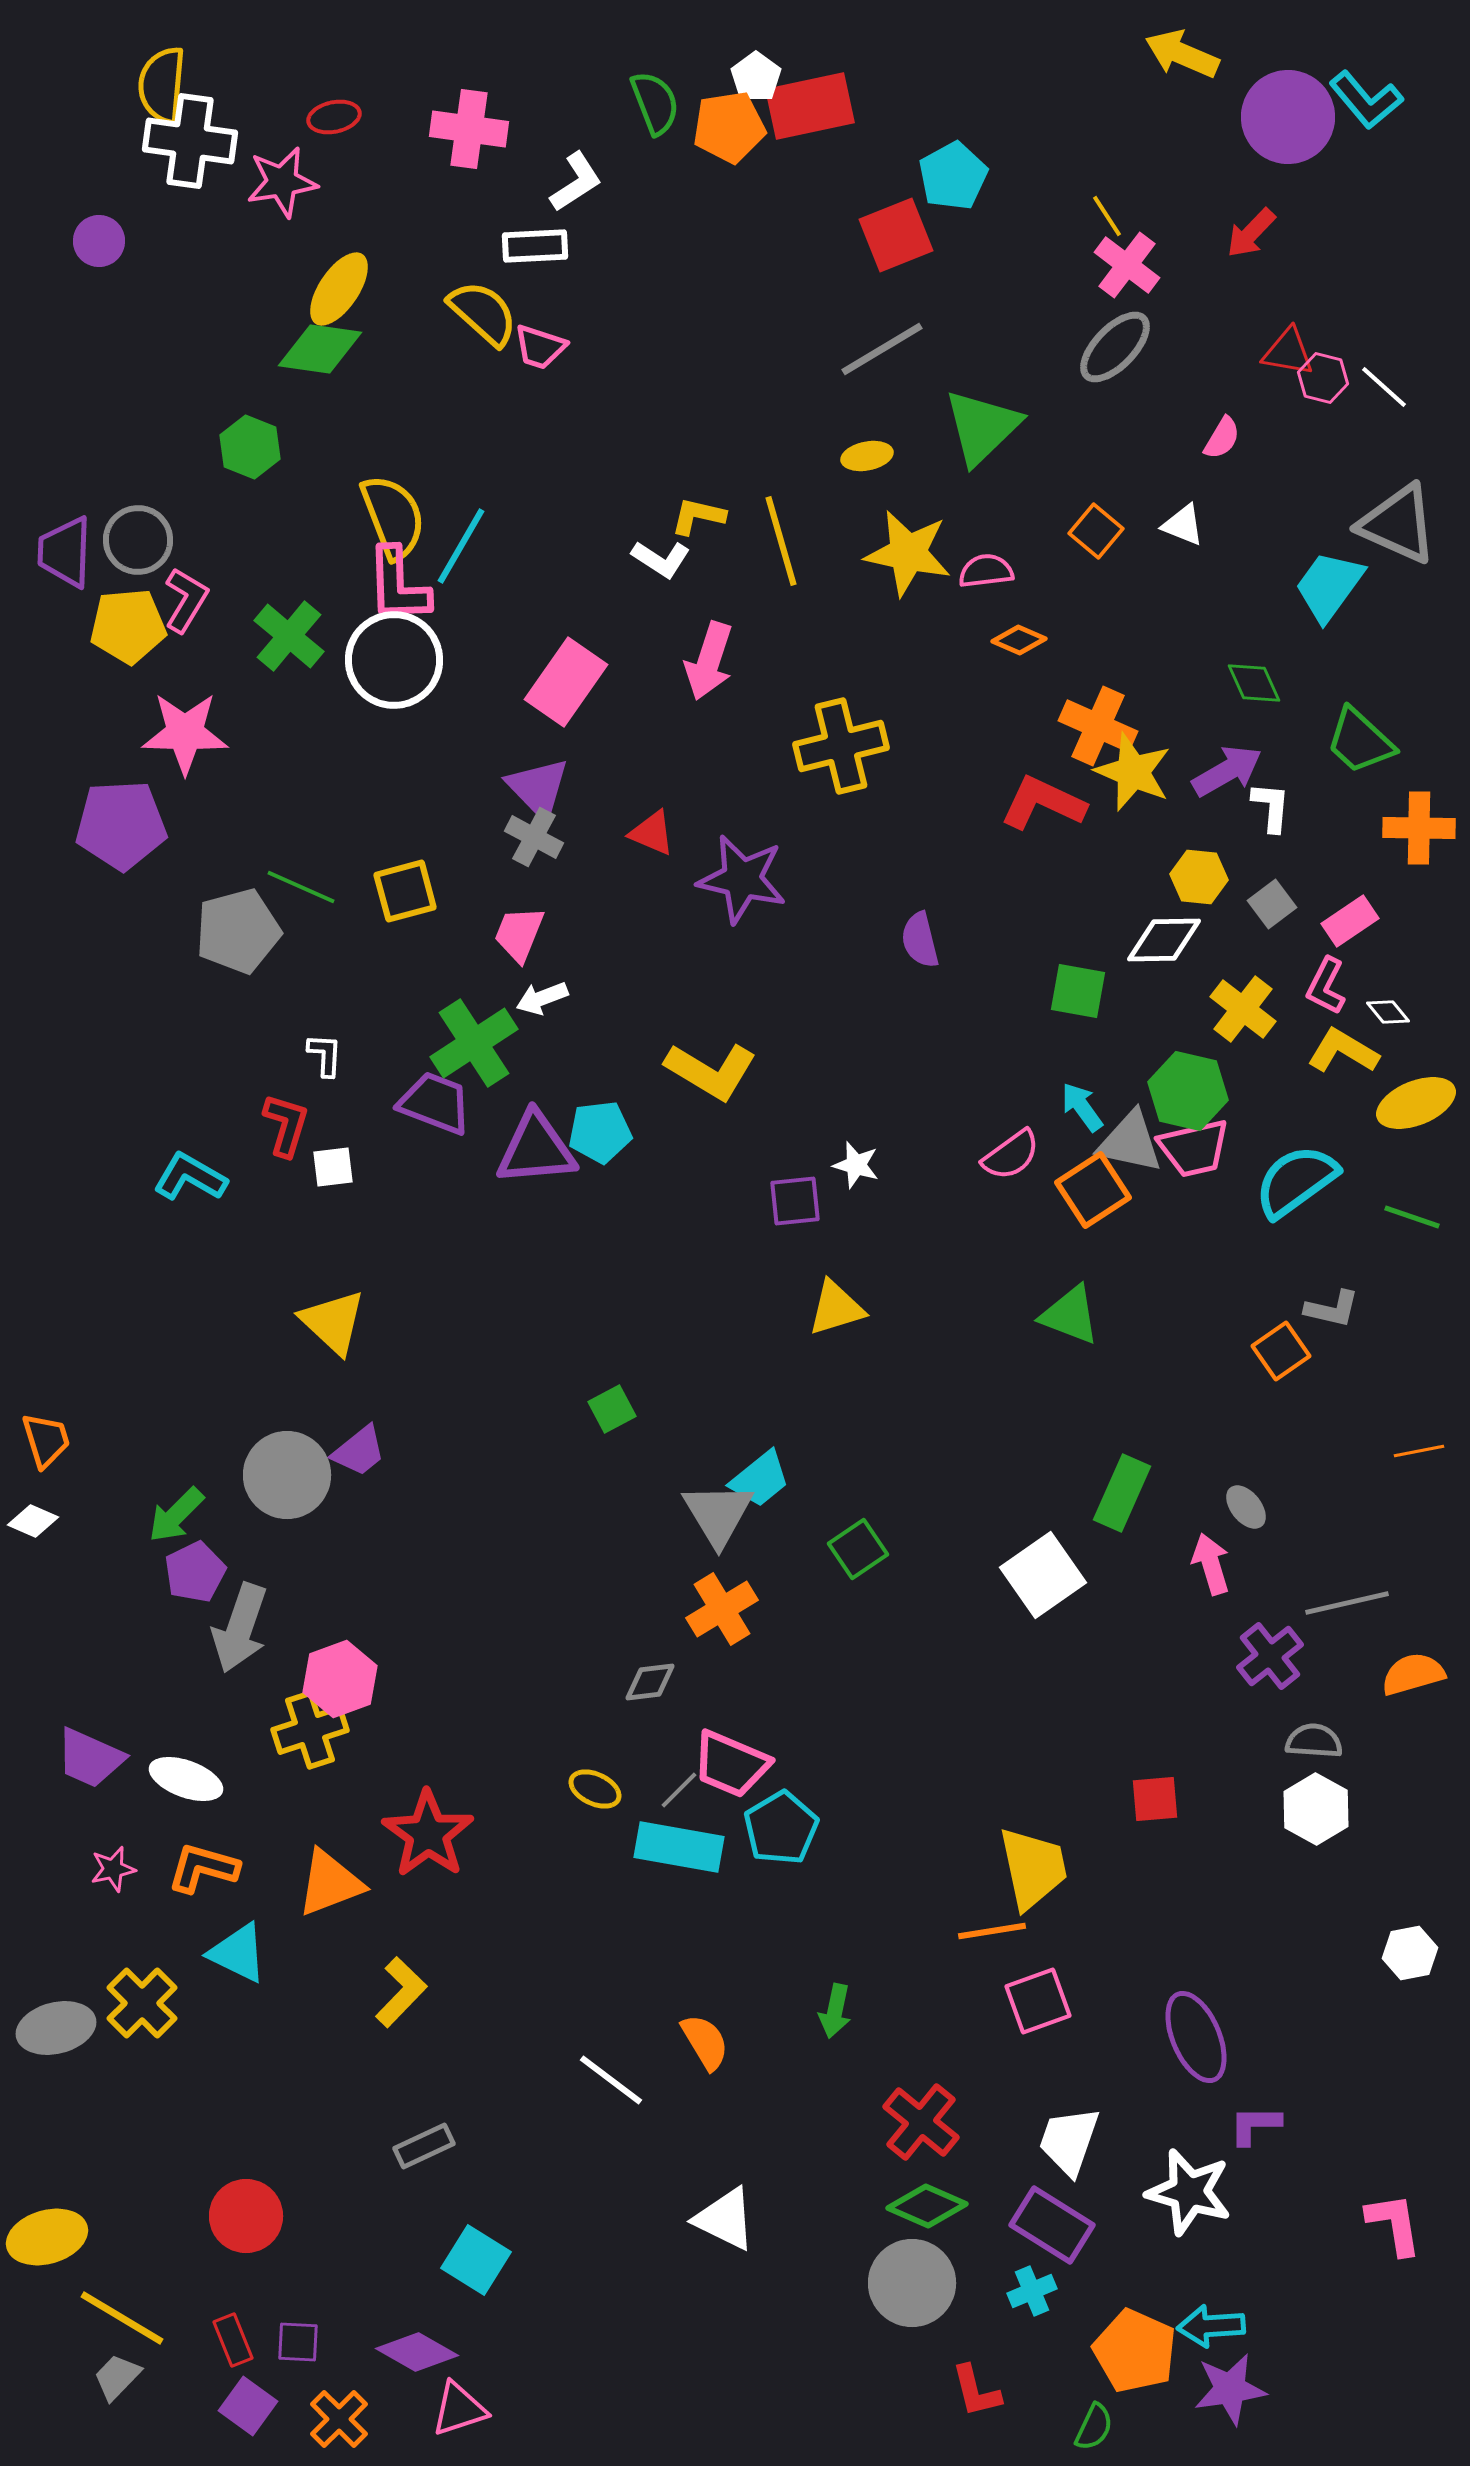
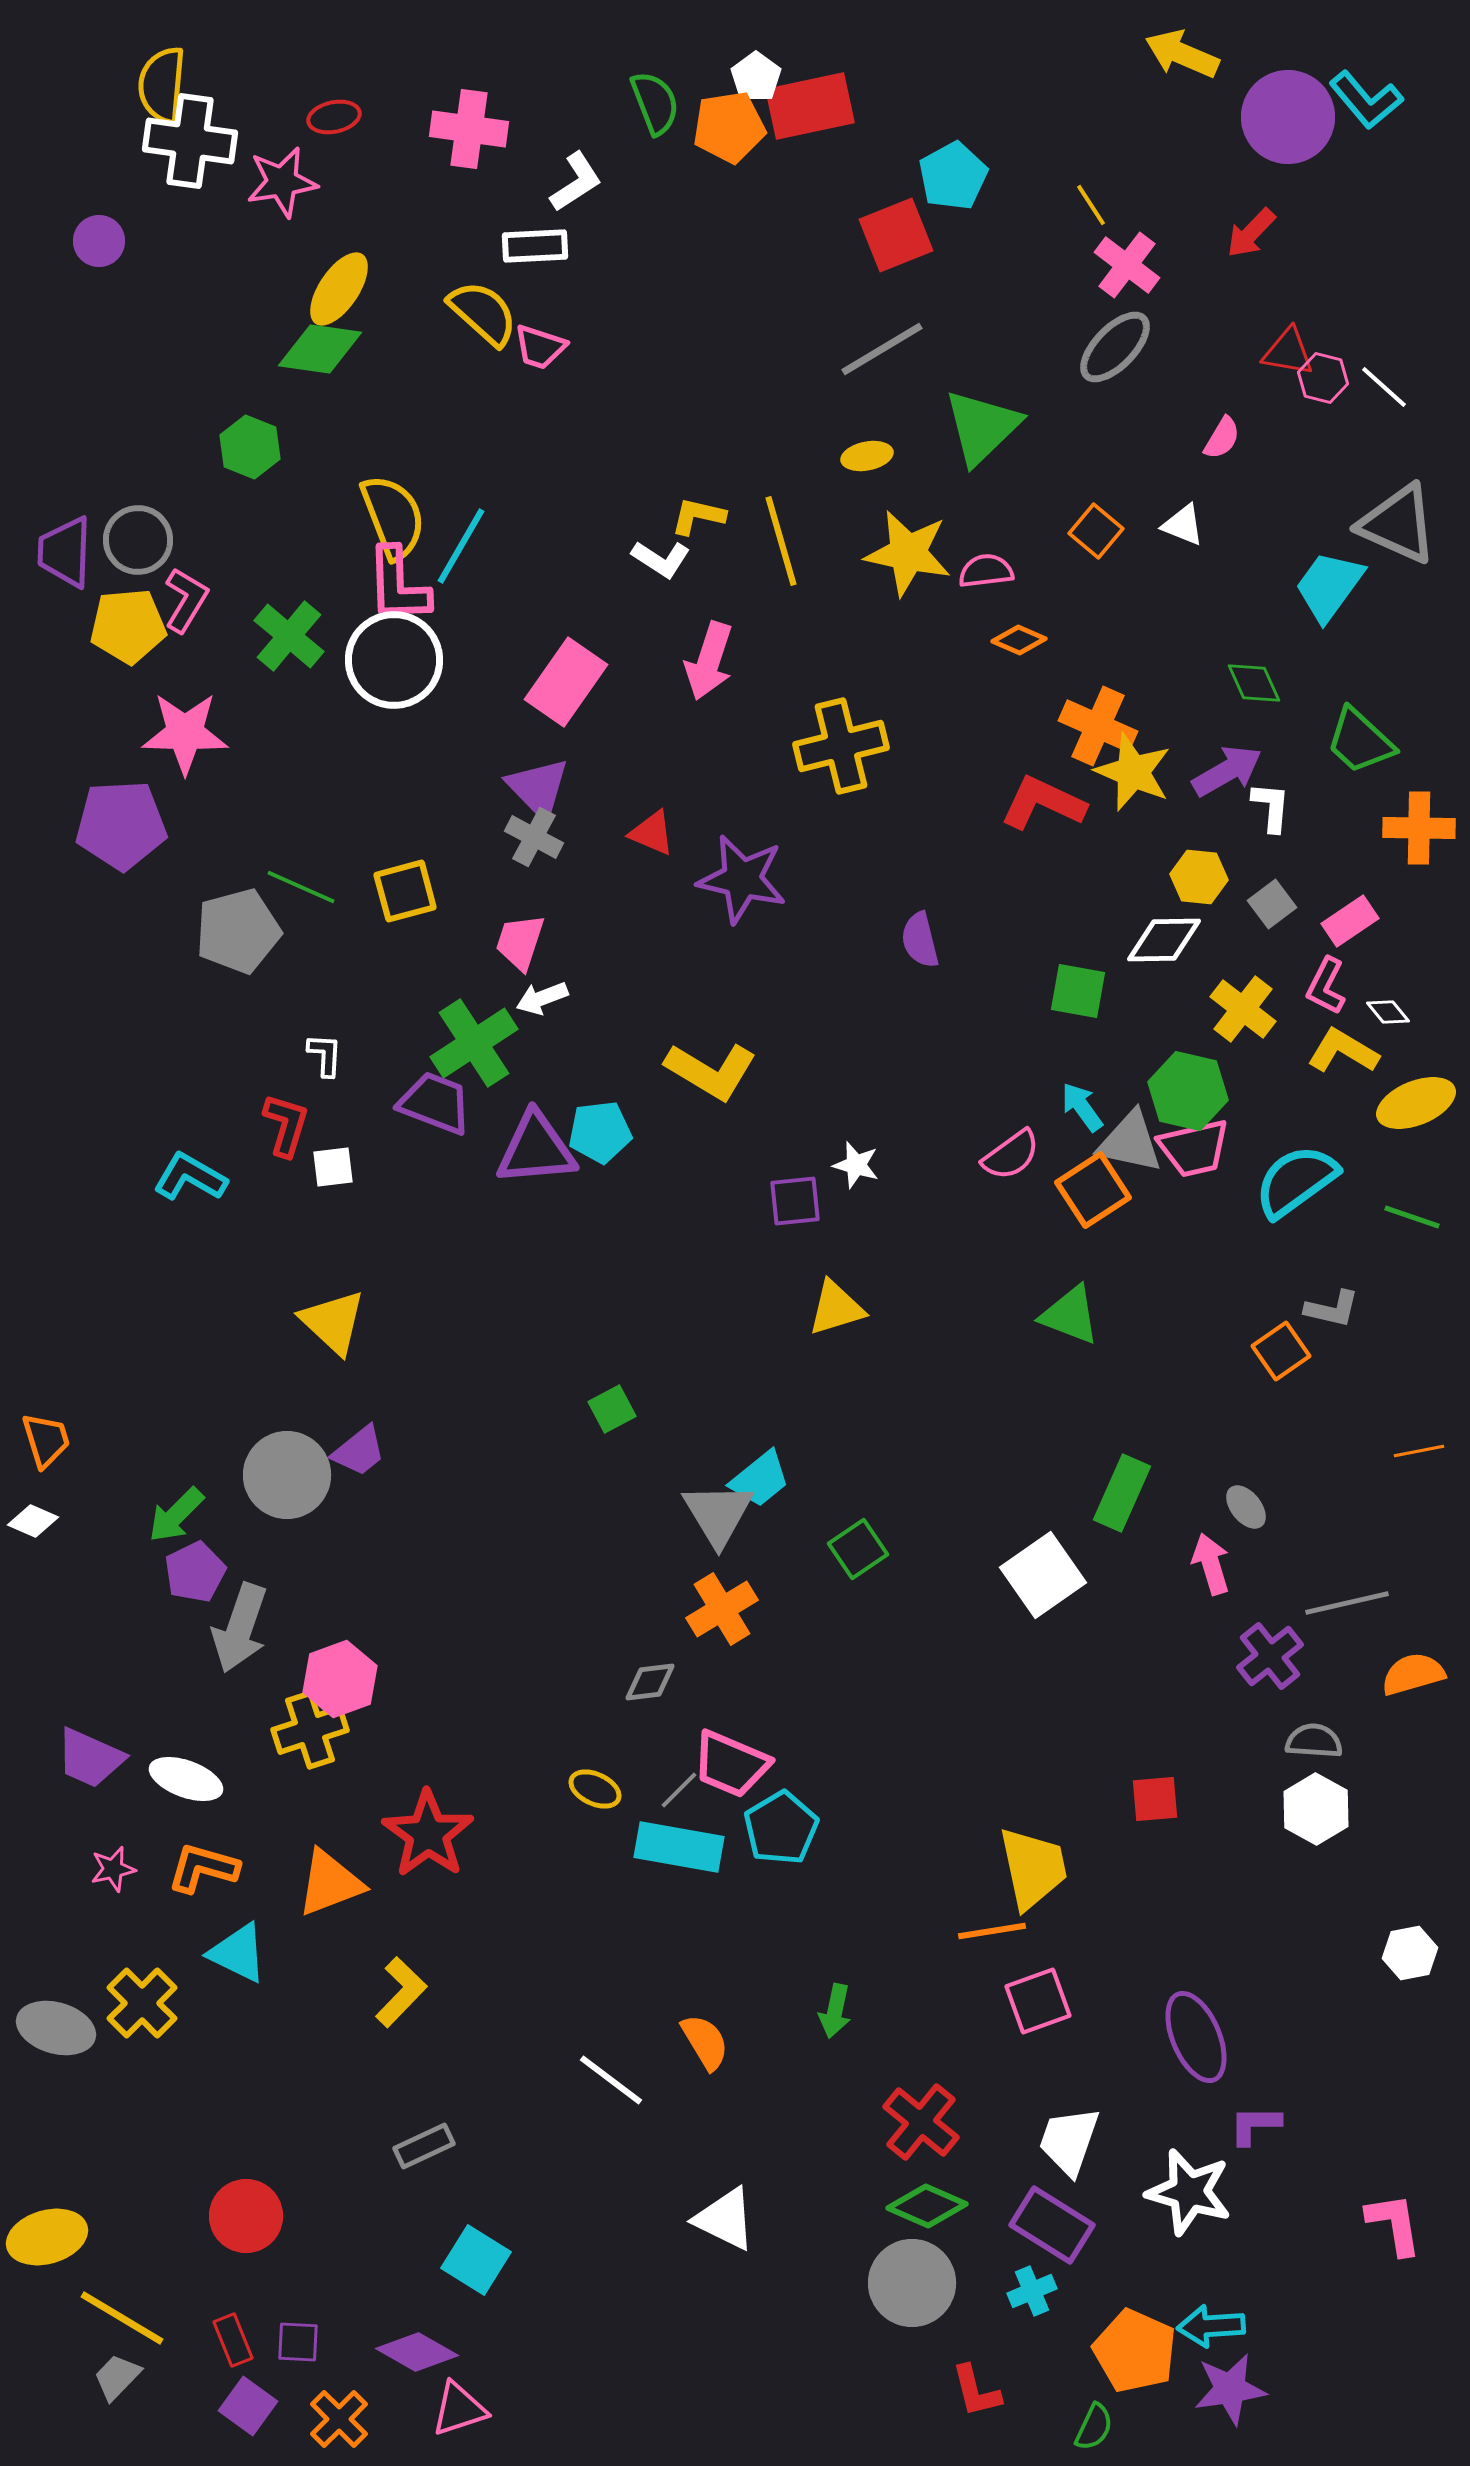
yellow line at (1107, 216): moved 16 px left, 11 px up
pink trapezoid at (519, 934): moved 1 px right, 8 px down; rotated 4 degrees counterclockwise
gray ellipse at (56, 2028): rotated 30 degrees clockwise
